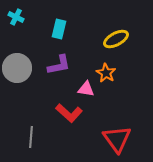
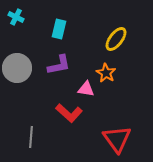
yellow ellipse: rotated 25 degrees counterclockwise
